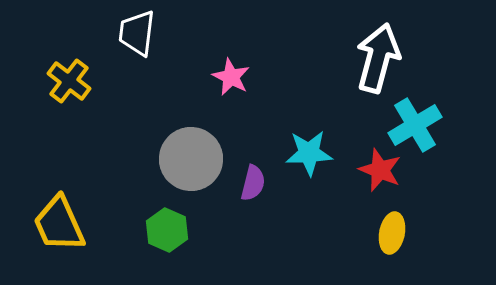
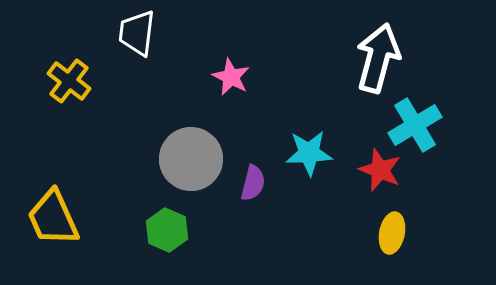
yellow trapezoid: moved 6 px left, 6 px up
